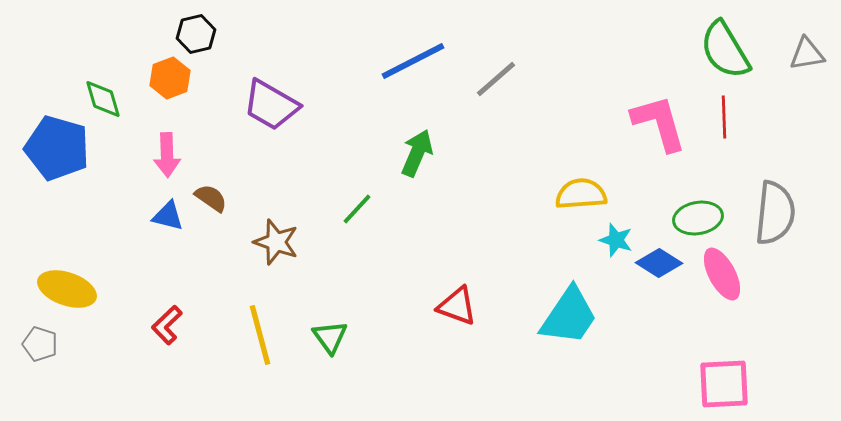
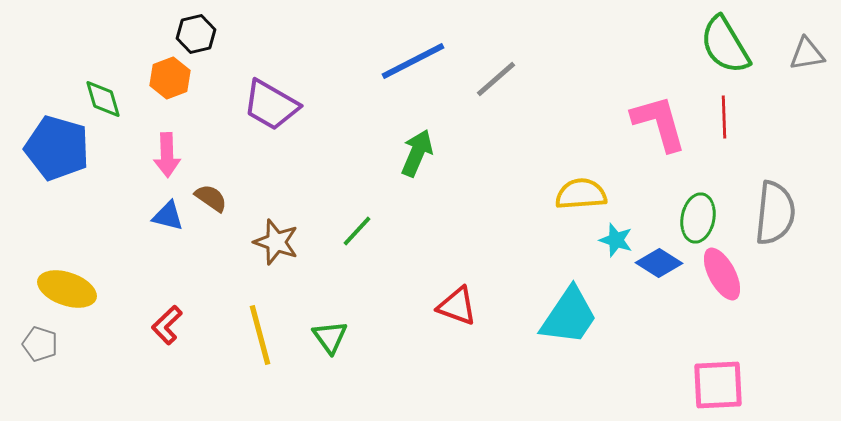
green semicircle: moved 5 px up
green line: moved 22 px down
green ellipse: rotated 69 degrees counterclockwise
pink square: moved 6 px left, 1 px down
